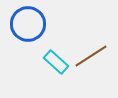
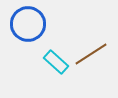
brown line: moved 2 px up
